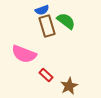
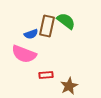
blue semicircle: moved 11 px left, 24 px down
brown rectangle: rotated 30 degrees clockwise
red rectangle: rotated 48 degrees counterclockwise
